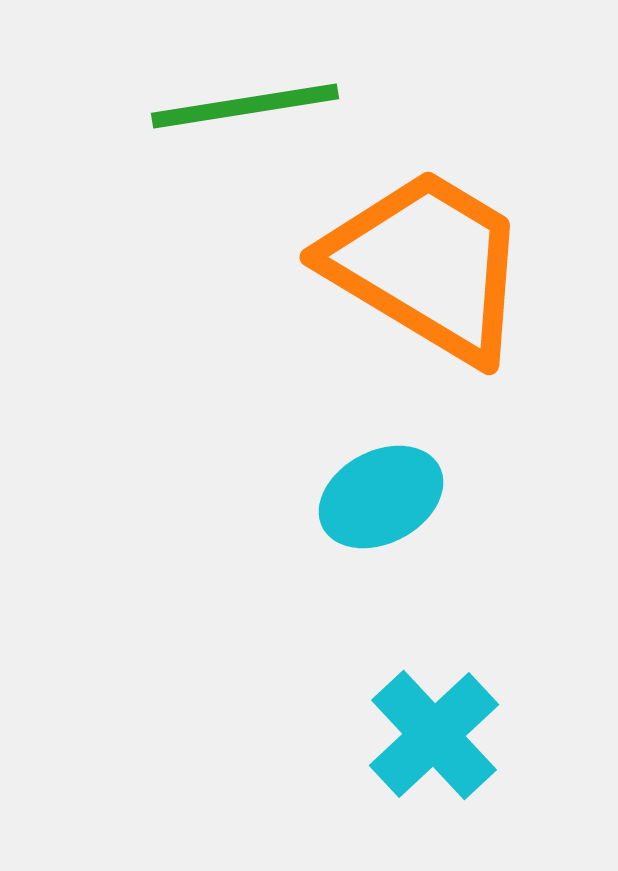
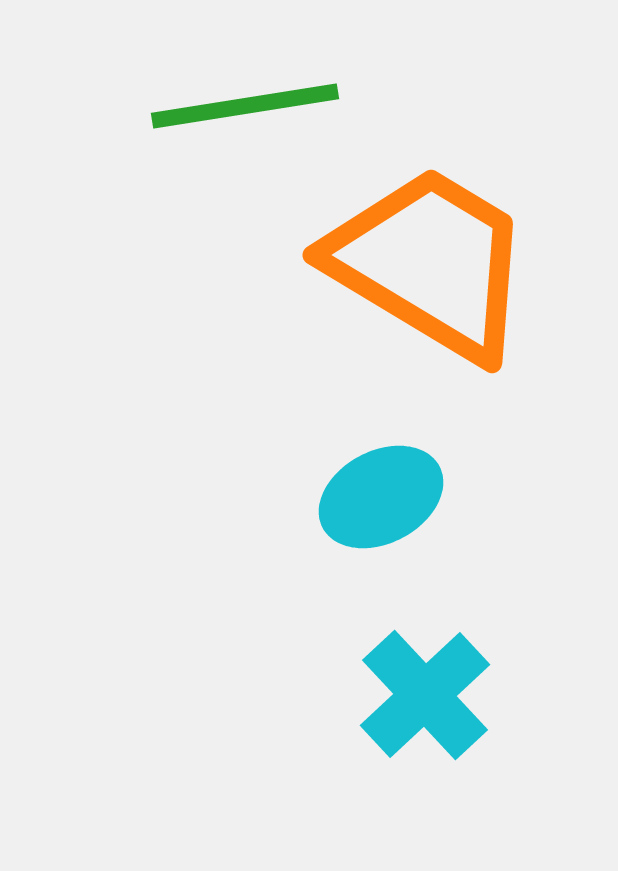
orange trapezoid: moved 3 px right, 2 px up
cyan cross: moved 9 px left, 40 px up
